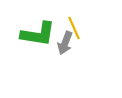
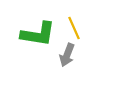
gray arrow: moved 2 px right, 12 px down
